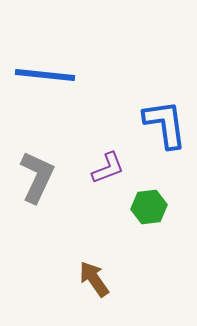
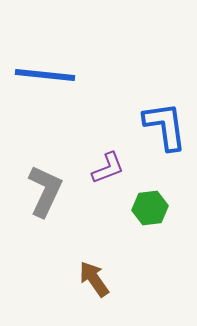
blue L-shape: moved 2 px down
gray L-shape: moved 8 px right, 14 px down
green hexagon: moved 1 px right, 1 px down
